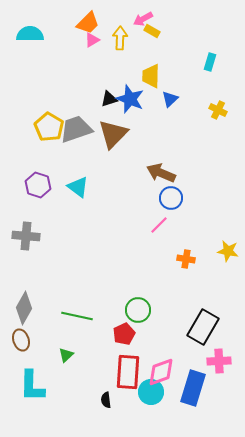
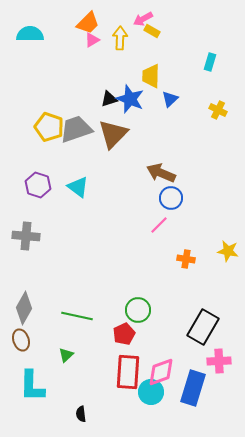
yellow pentagon: rotated 12 degrees counterclockwise
black semicircle: moved 25 px left, 14 px down
